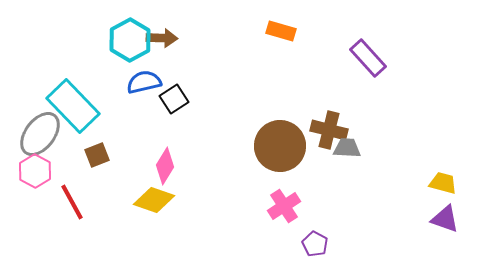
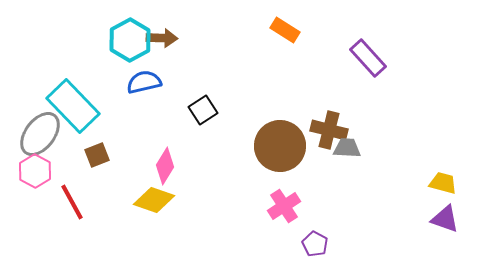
orange rectangle: moved 4 px right, 1 px up; rotated 16 degrees clockwise
black square: moved 29 px right, 11 px down
